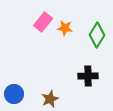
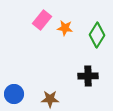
pink rectangle: moved 1 px left, 2 px up
brown star: rotated 24 degrees clockwise
